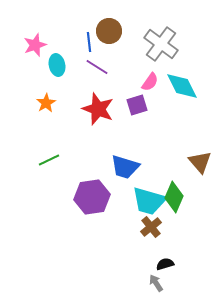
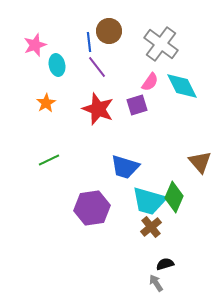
purple line: rotated 20 degrees clockwise
purple hexagon: moved 11 px down
